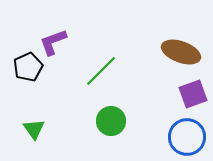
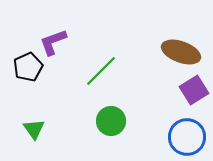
purple square: moved 1 px right, 4 px up; rotated 12 degrees counterclockwise
